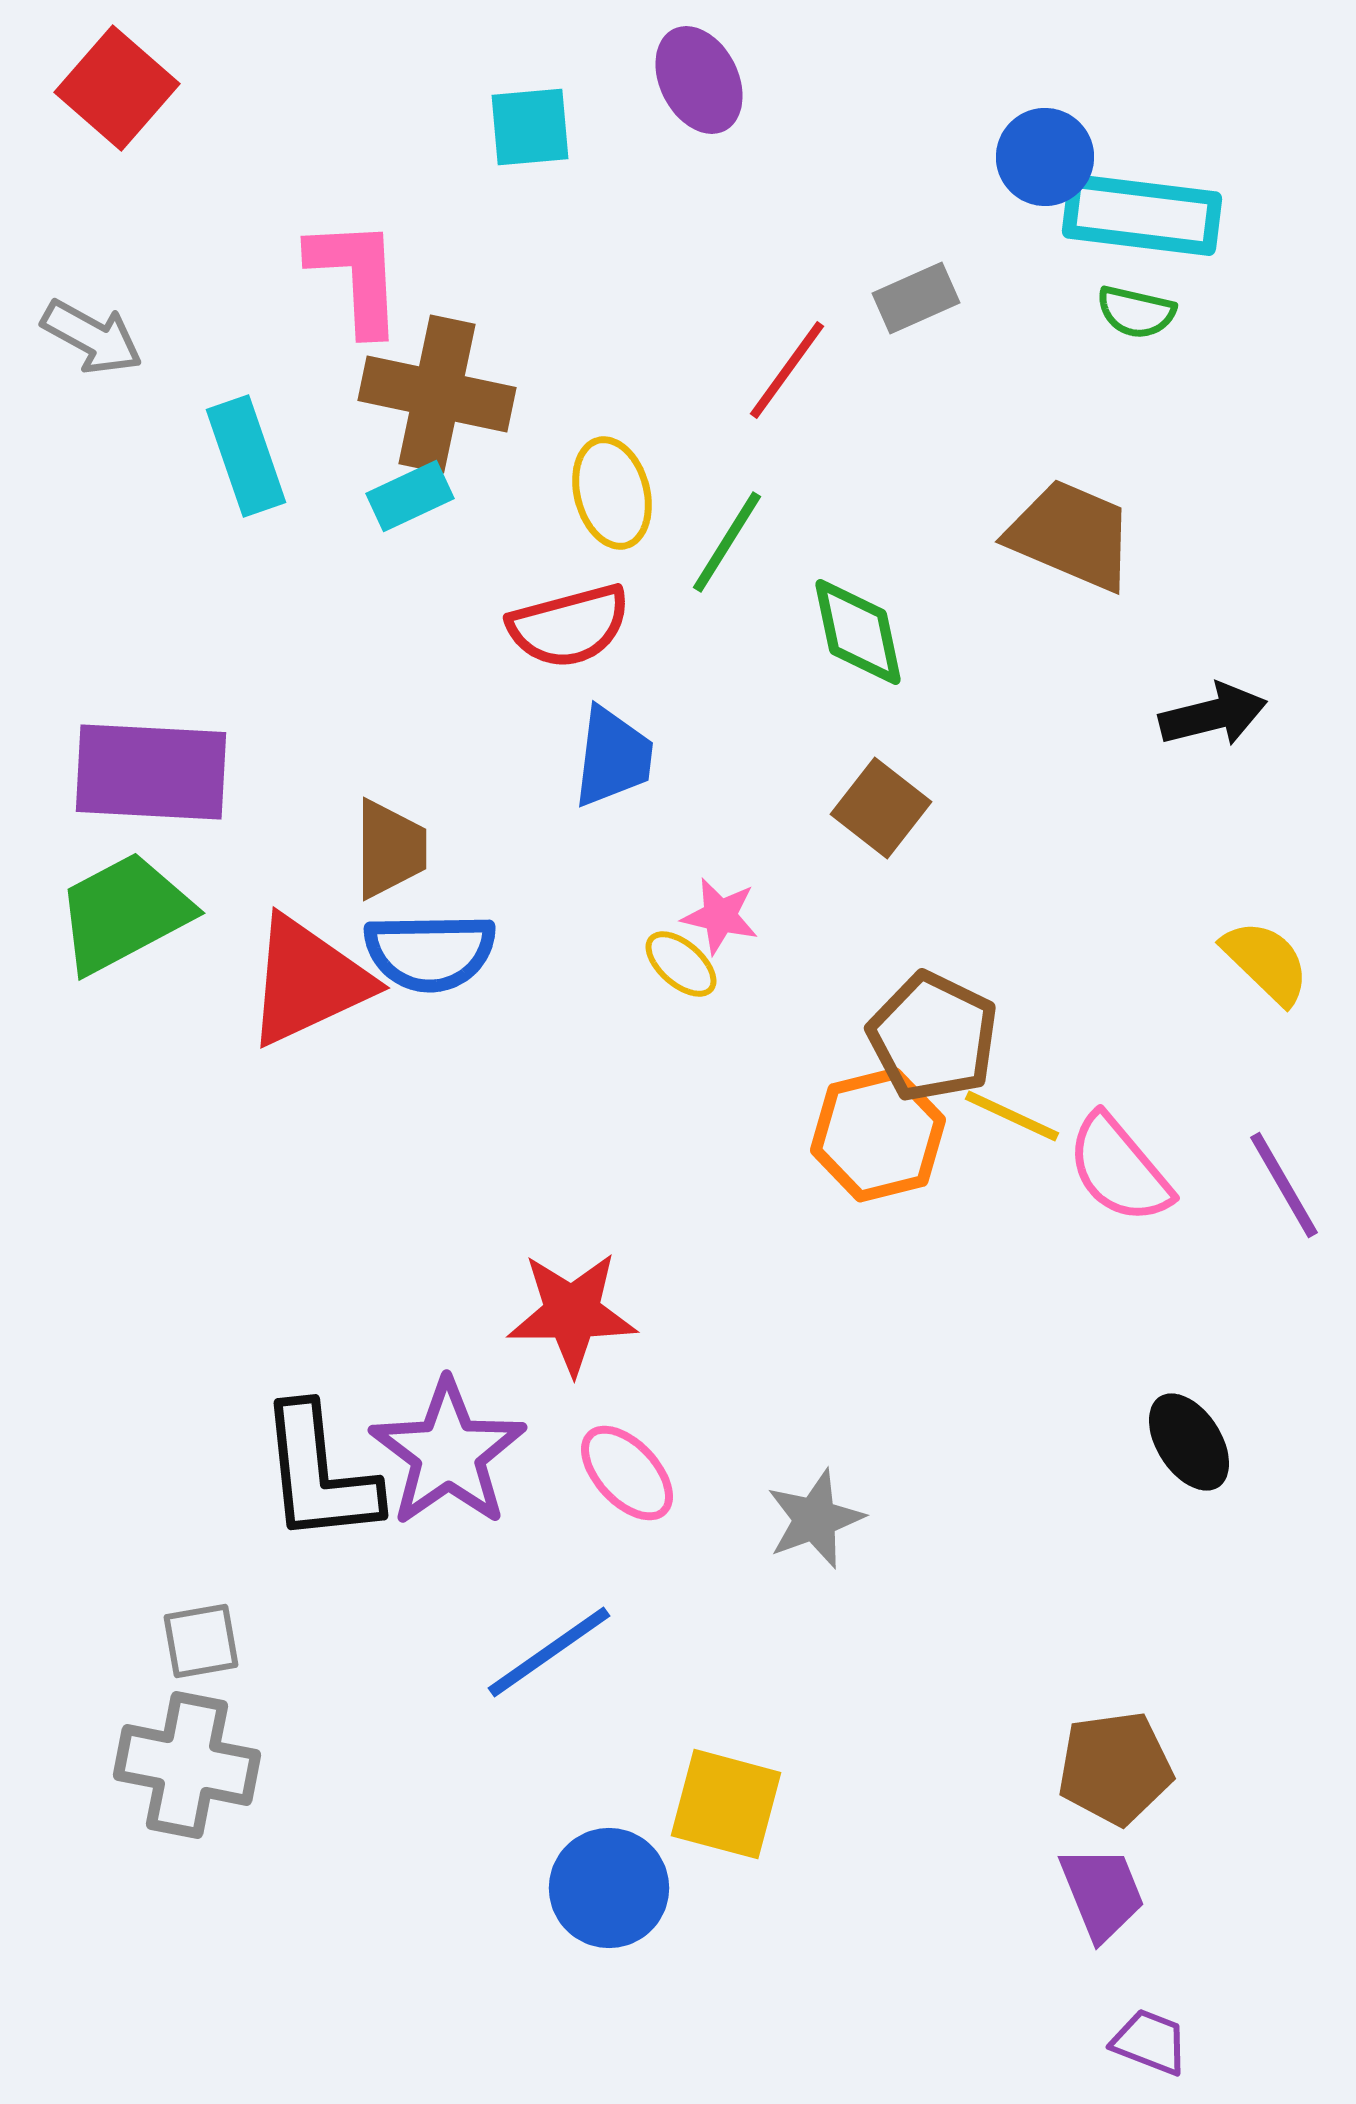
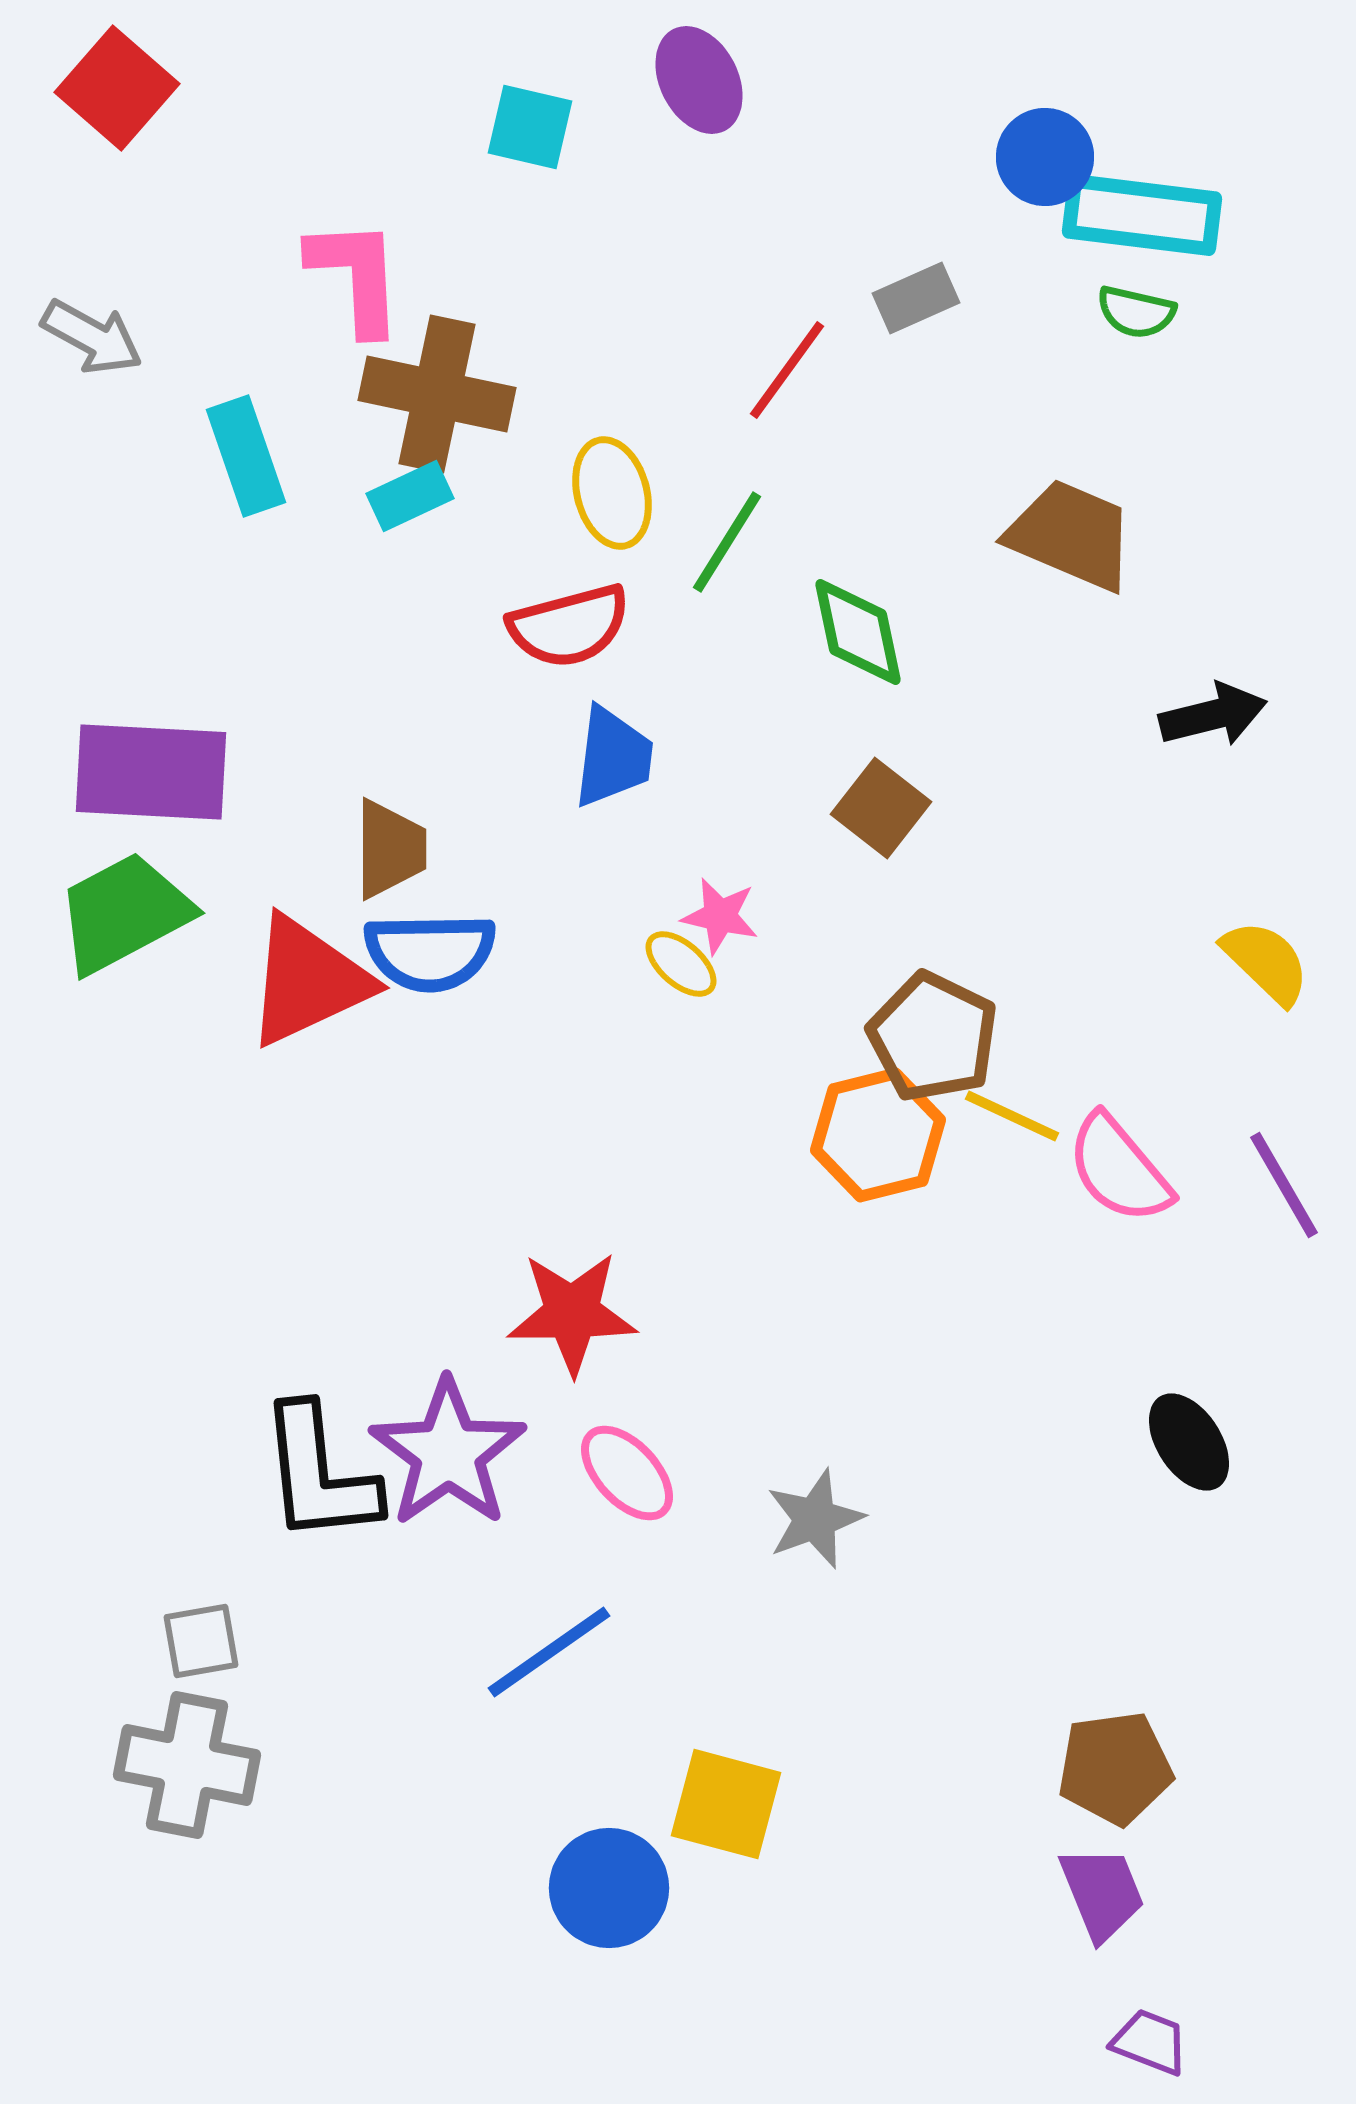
cyan square at (530, 127): rotated 18 degrees clockwise
